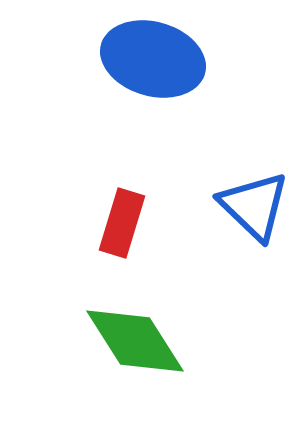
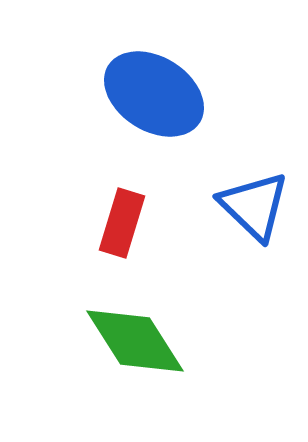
blue ellipse: moved 1 px right, 35 px down; rotated 16 degrees clockwise
